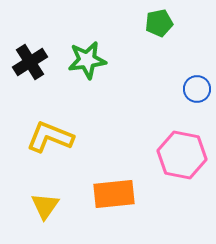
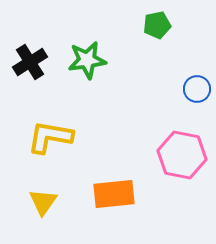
green pentagon: moved 2 px left, 2 px down
yellow L-shape: rotated 12 degrees counterclockwise
yellow triangle: moved 2 px left, 4 px up
